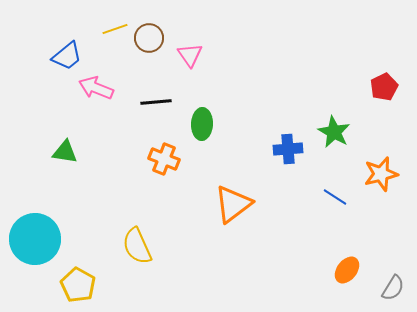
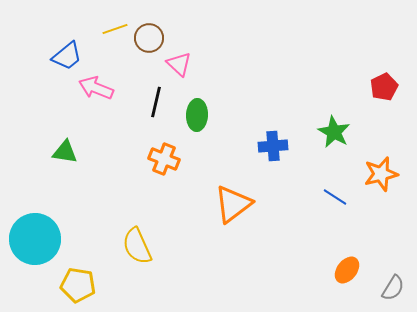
pink triangle: moved 11 px left, 9 px down; rotated 12 degrees counterclockwise
black line: rotated 72 degrees counterclockwise
green ellipse: moved 5 px left, 9 px up
blue cross: moved 15 px left, 3 px up
yellow pentagon: rotated 20 degrees counterclockwise
